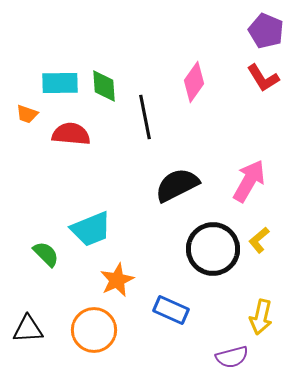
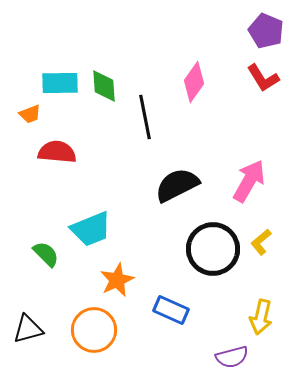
orange trapezoid: moved 3 px right; rotated 40 degrees counterclockwise
red semicircle: moved 14 px left, 18 px down
yellow L-shape: moved 2 px right, 2 px down
black triangle: rotated 12 degrees counterclockwise
